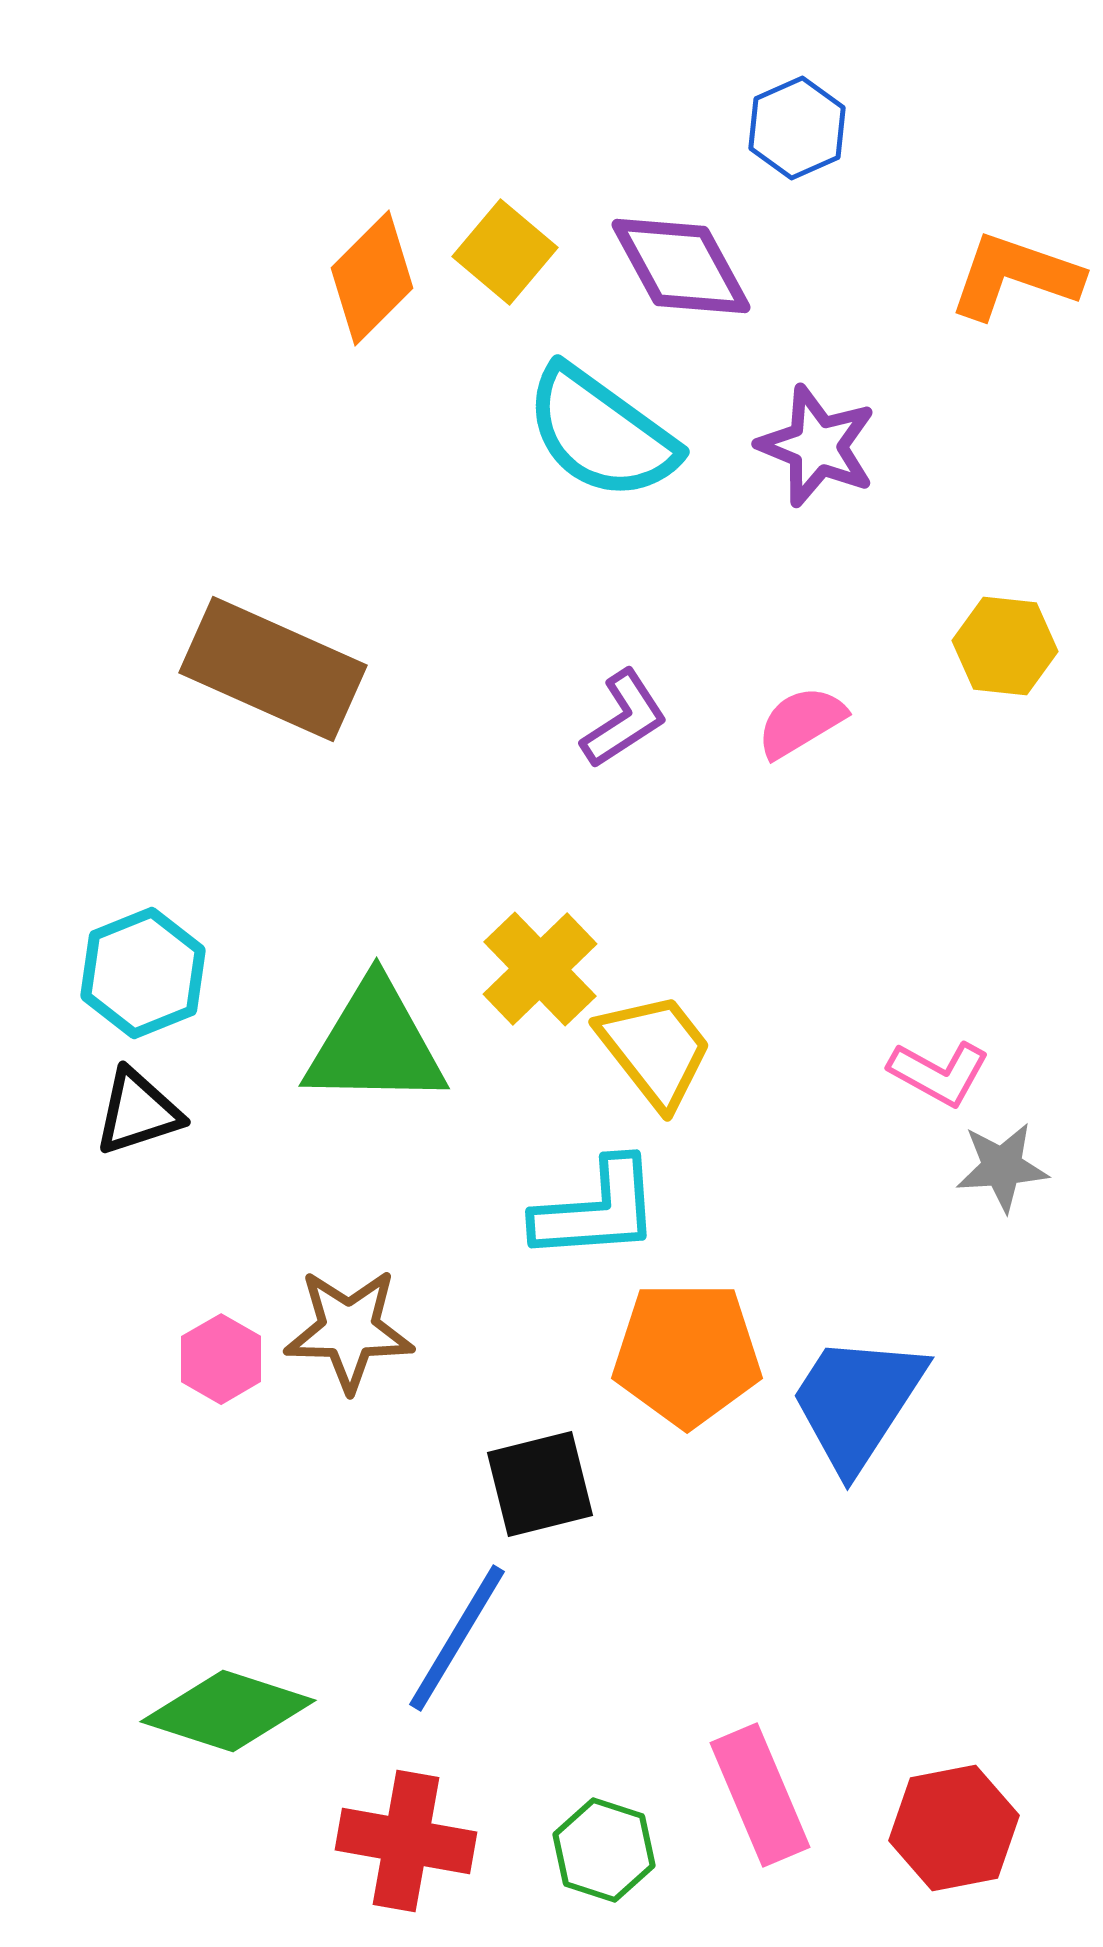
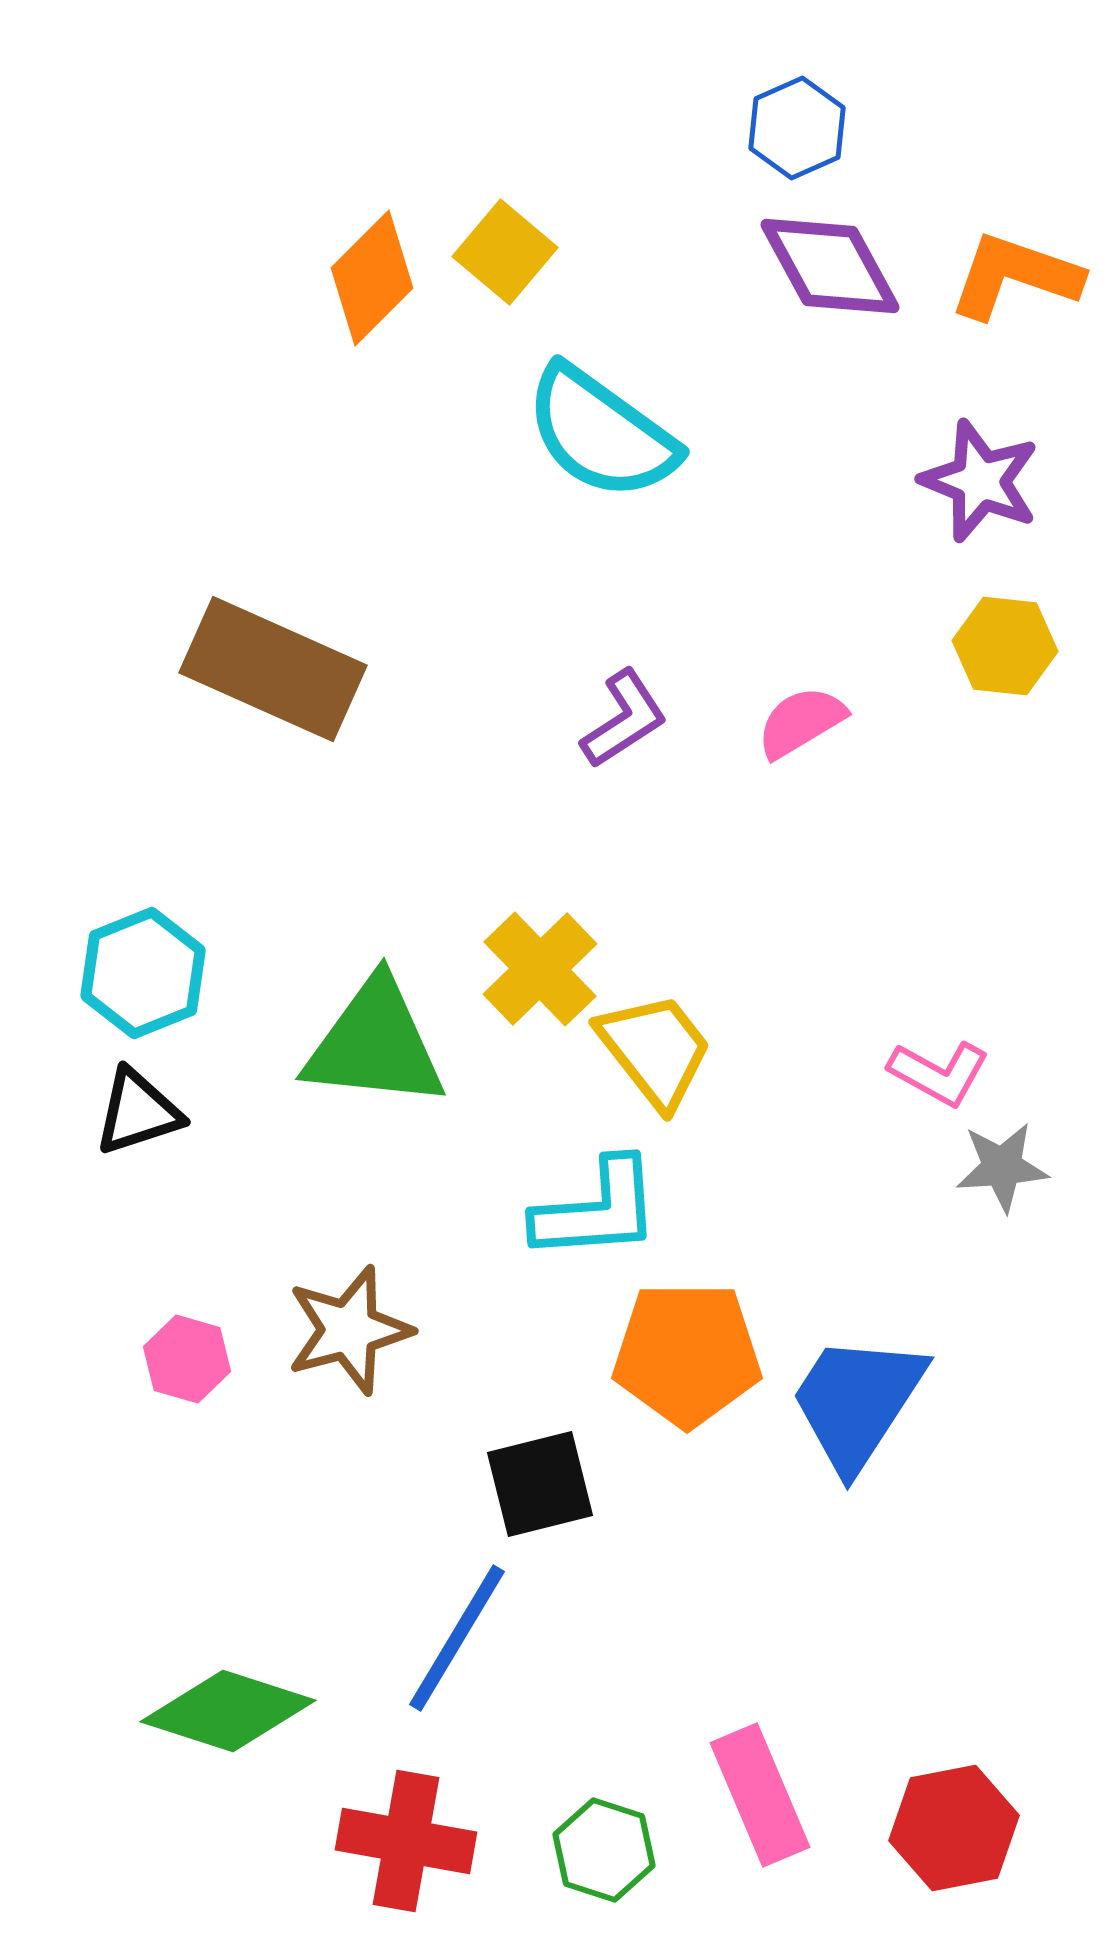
purple diamond: moved 149 px right
purple star: moved 163 px right, 35 px down
green triangle: rotated 5 degrees clockwise
brown star: rotated 16 degrees counterclockwise
pink hexagon: moved 34 px left; rotated 14 degrees counterclockwise
